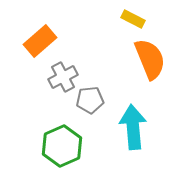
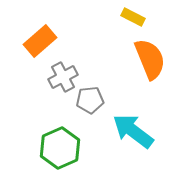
yellow rectangle: moved 2 px up
cyan arrow: moved 4 px down; rotated 48 degrees counterclockwise
green hexagon: moved 2 px left, 2 px down
